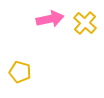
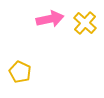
yellow pentagon: rotated 10 degrees clockwise
